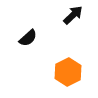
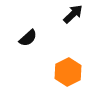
black arrow: moved 1 px up
